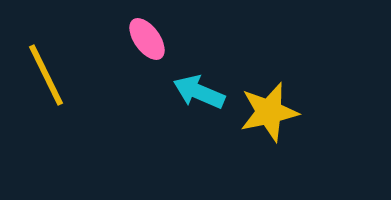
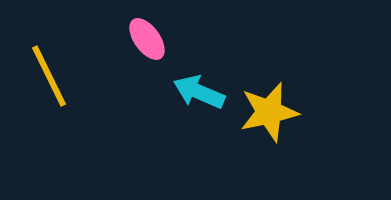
yellow line: moved 3 px right, 1 px down
